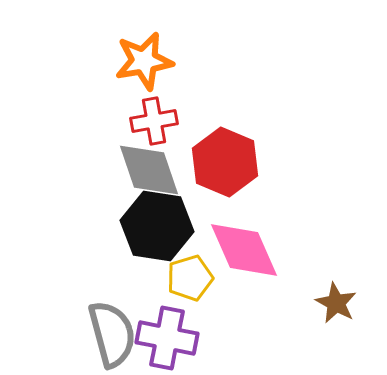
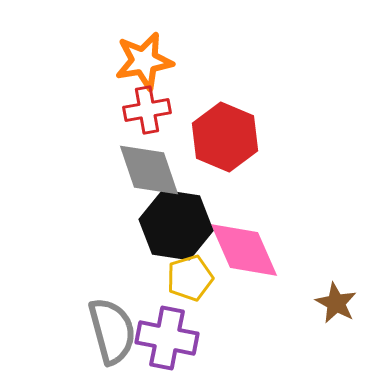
red cross: moved 7 px left, 11 px up
red hexagon: moved 25 px up
black hexagon: moved 19 px right, 1 px up
gray semicircle: moved 3 px up
